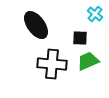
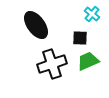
cyan cross: moved 3 px left
black cross: rotated 24 degrees counterclockwise
